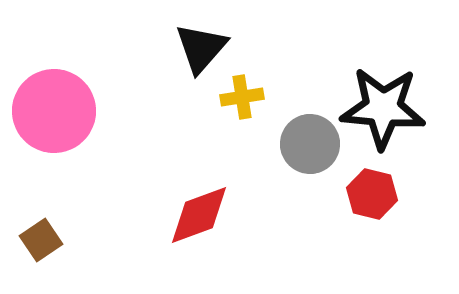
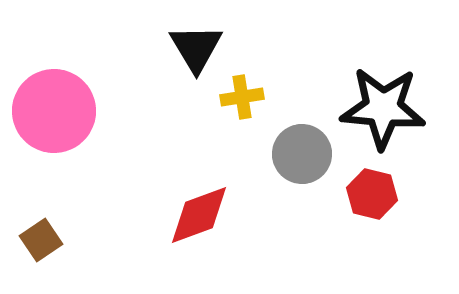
black triangle: moved 5 px left; rotated 12 degrees counterclockwise
gray circle: moved 8 px left, 10 px down
